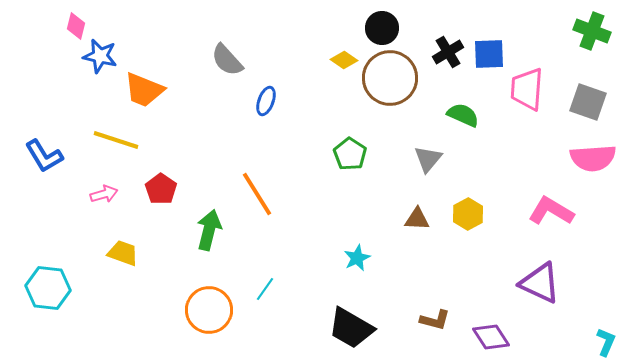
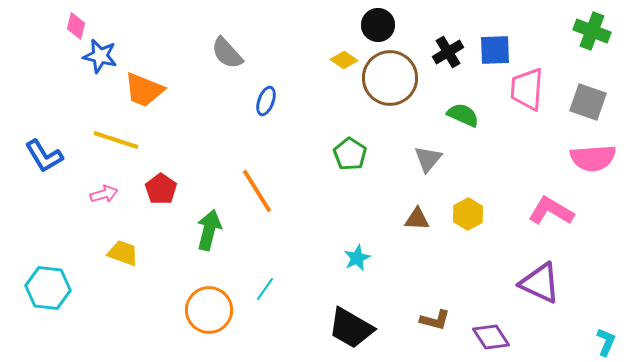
black circle: moved 4 px left, 3 px up
blue square: moved 6 px right, 4 px up
gray semicircle: moved 7 px up
orange line: moved 3 px up
